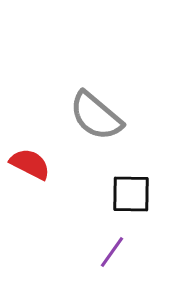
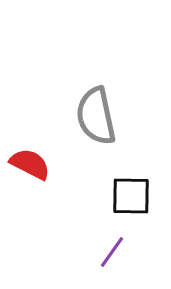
gray semicircle: rotated 38 degrees clockwise
black square: moved 2 px down
